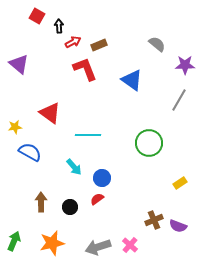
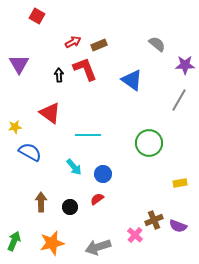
black arrow: moved 49 px down
purple triangle: rotated 20 degrees clockwise
blue circle: moved 1 px right, 4 px up
yellow rectangle: rotated 24 degrees clockwise
pink cross: moved 5 px right, 10 px up
